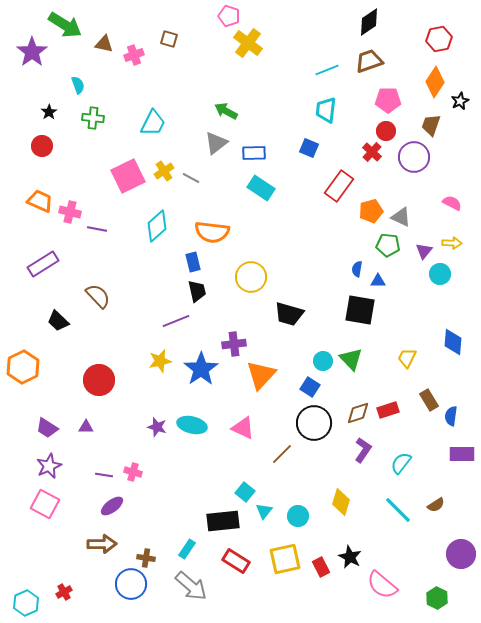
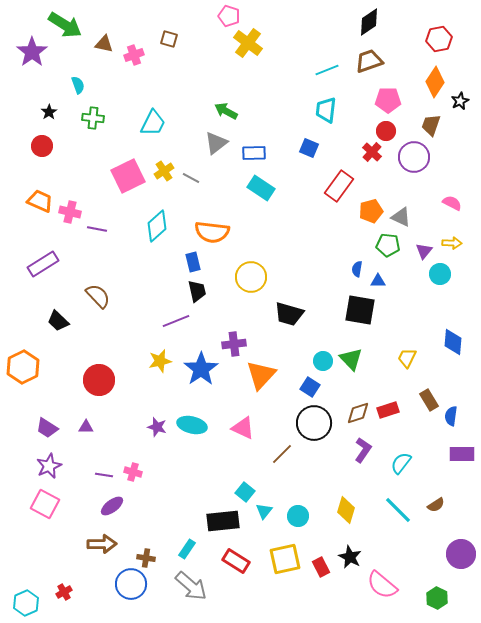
yellow diamond at (341, 502): moved 5 px right, 8 px down
